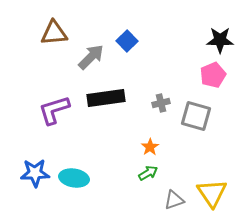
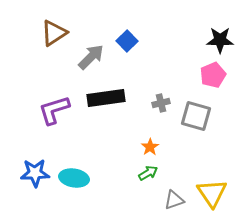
brown triangle: rotated 28 degrees counterclockwise
